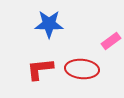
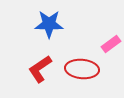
pink rectangle: moved 3 px down
red L-shape: rotated 28 degrees counterclockwise
